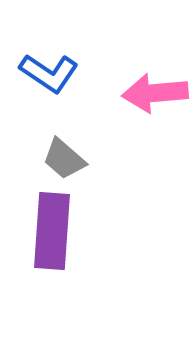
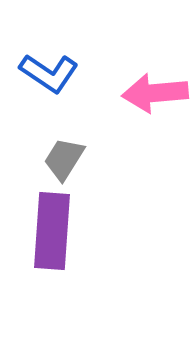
gray trapezoid: rotated 81 degrees clockwise
